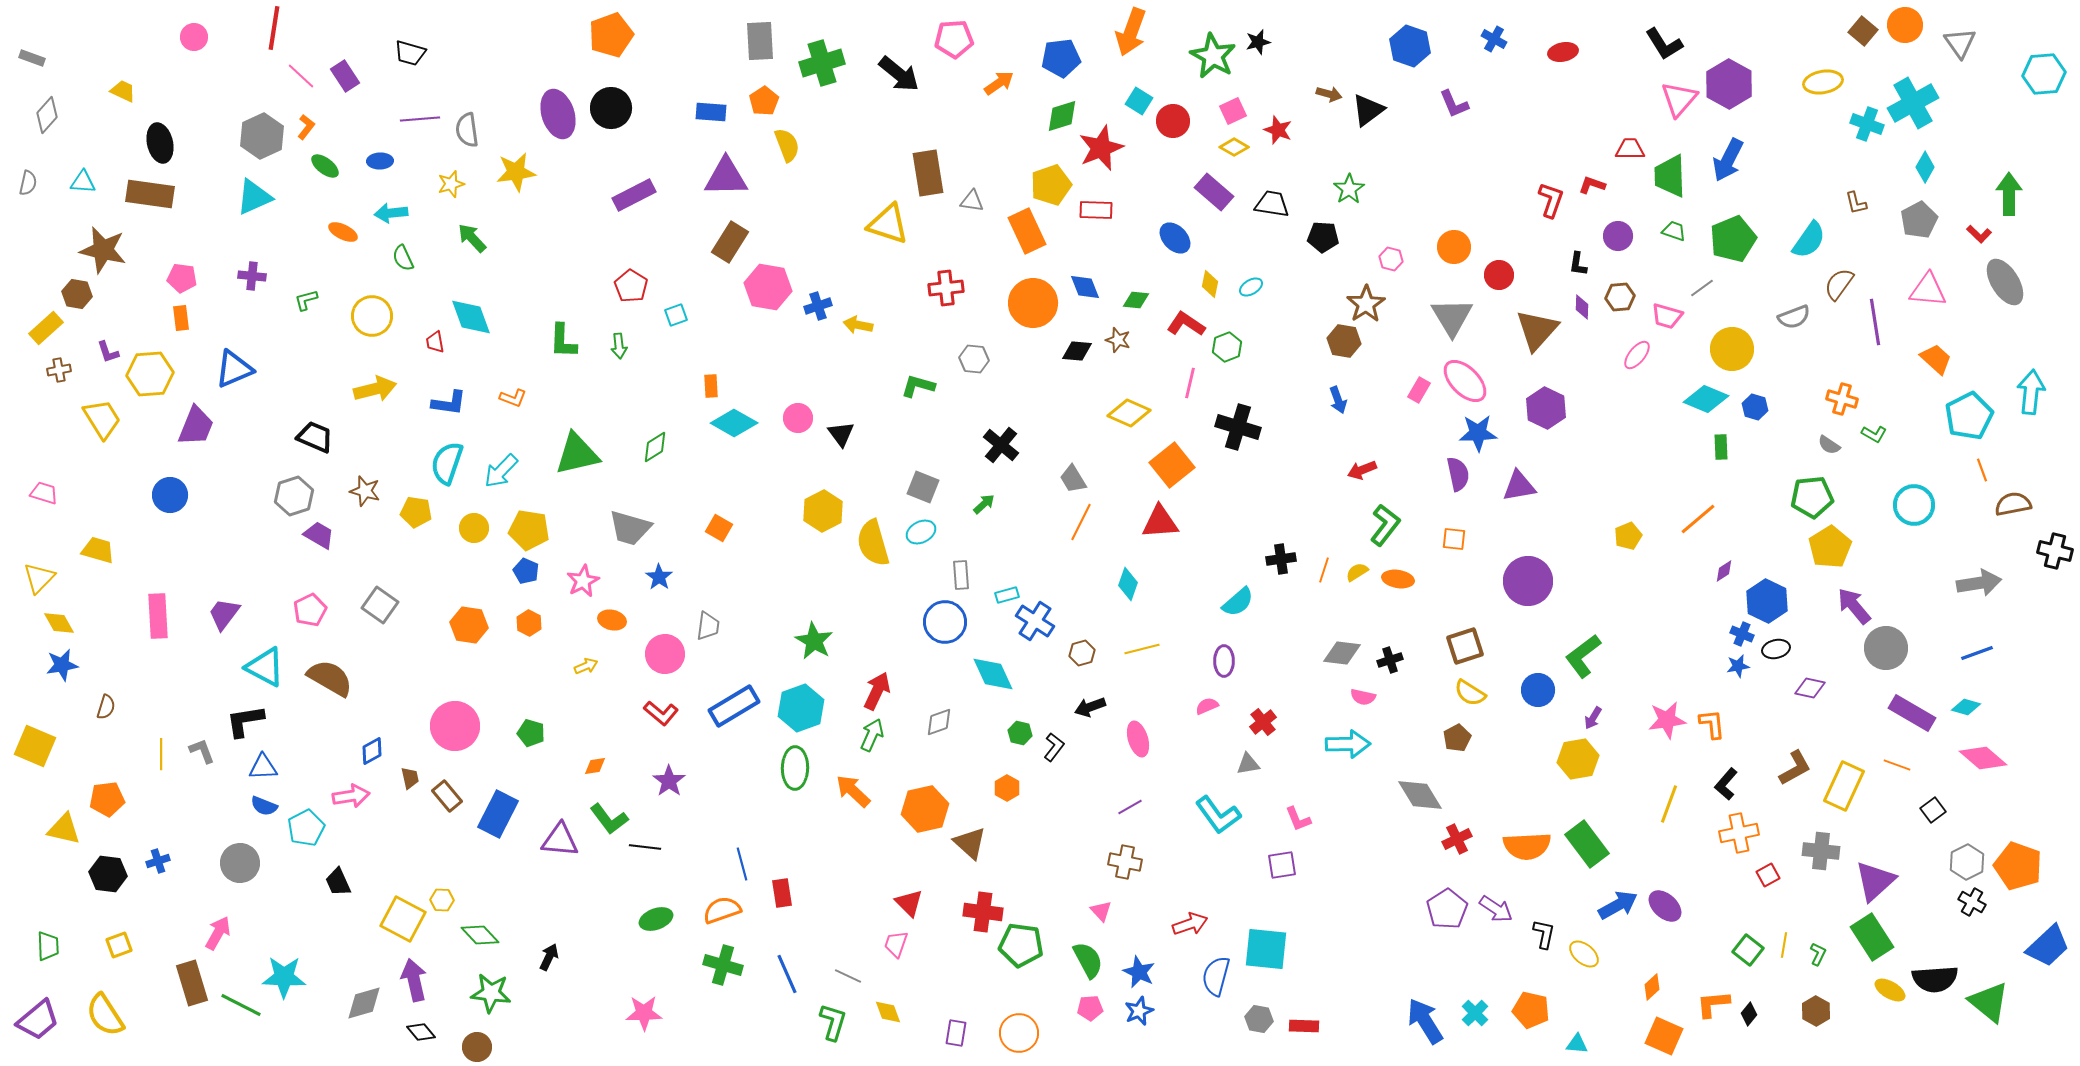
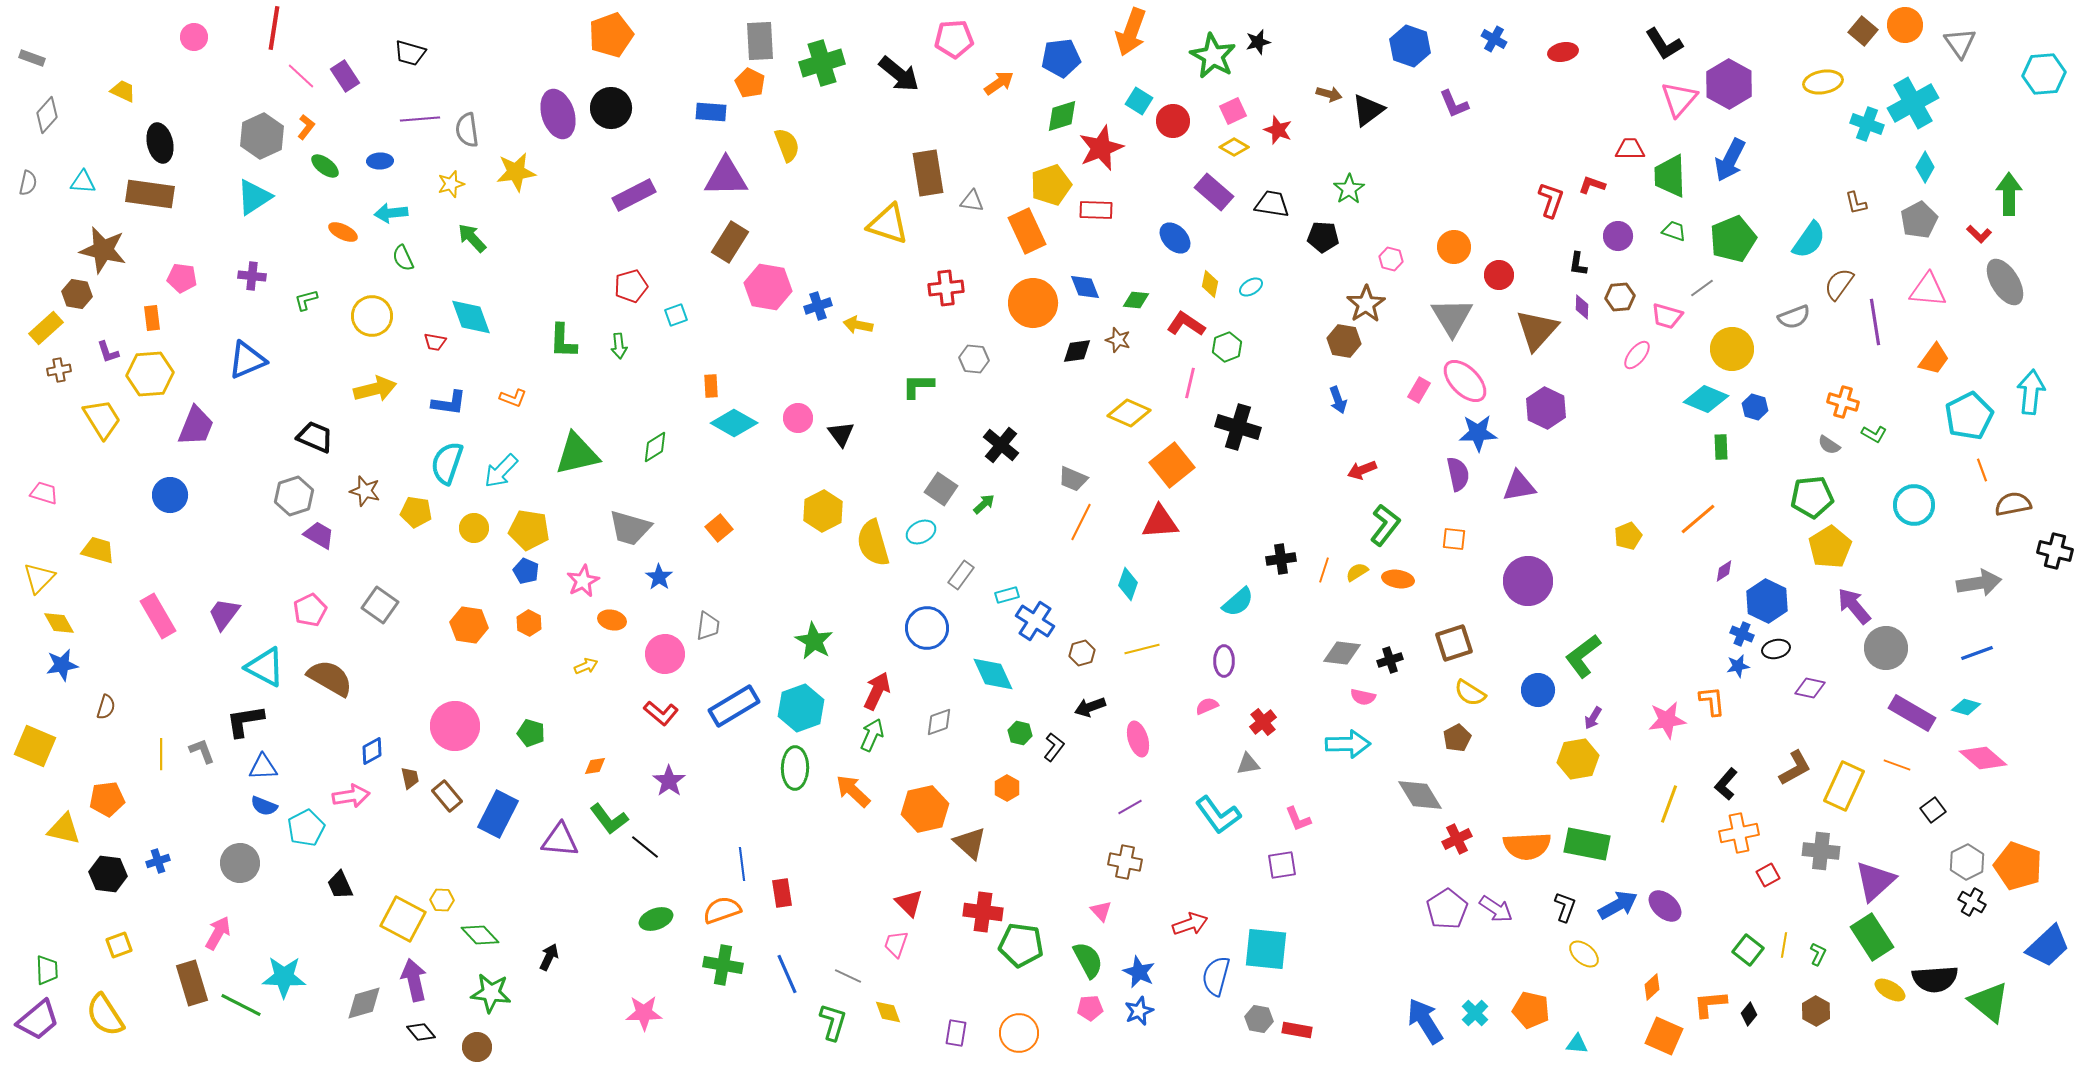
orange pentagon at (764, 101): moved 14 px left, 18 px up; rotated 12 degrees counterclockwise
blue arrow at (1728, 160): moved 2 px right
cyan triangle at (254, 197): rotated 9 degrees counterclockwise
red pentagon at (631, 286): rotated 24 degrees clockwise
orange rectangle at (181, 318): moved 29 px left
red trapezoid at (435, 342): rotated 70 degrees counterclockwise
black diamond at (1077, 351): rotated 12 degrees counterclockwise
orange trapezoid at (1936, 359): moved 2 px left; rotated 84 degrees clockwise
blue triangle at (234, 369): moved 13 px right, 9 px up
green L-shape at (918, 386): rotated 16 degrees counterclockwise
orange cross at (1842, 399): moved 1 px right, 3 px down
gray trapezoid at (1073, 479): rotated 36 degrees counterclockwise
gray square at (923, 487): moved 18 px right, 2 px down; rotated 12 degrees clockwise
orange square at (719, 528): rotated 20 degrees clockwise
gray rectangle at (961, 575): rotated 40 degrees clockwise
pink rectangle at (158, 616): rotated 27 degrees counterclockwise
blue circle at (945, 622): moved 18 px left, 6 px down
brown square at (1465, 646): moved 11 px left, 3 px up
orange L-shape at (1712, 724): moved 23 px up
green rectangle at (1587, 844): rotated 42 degrees counterclockwise
black line at (645, 847): rotated 32 degrees clockwise
blue line at (742, 864): rotated 8 degrees clockwise
black trapezoid at (338, 882): moved 2 px right, 3 px down
black L-shape at (1544, 934): moved 21 px right, 27 px up; rotated 8 degrees clockwise
green trapezoid at (48, 946): moved 1 px left, 24 px down
green cross at (723, 965): rotated 6 degrees counterclockwise
orange L-shape at (1713, 1004): moved 3 px left
red rectangle at (1304, 1026): moved 7 px left, 4 px down; rotated 8 degrees clockwise
